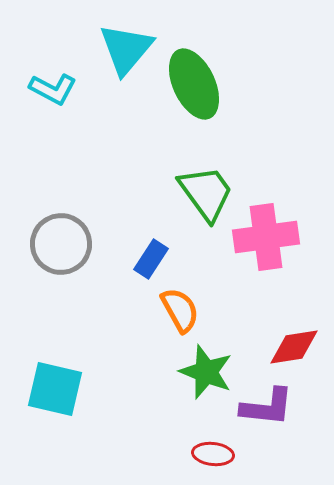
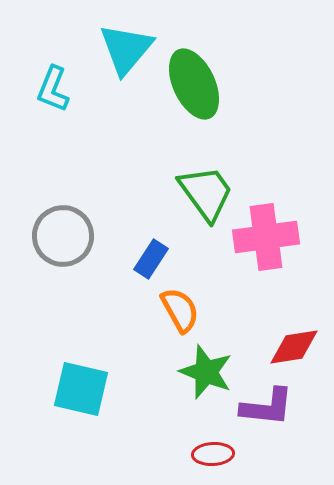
cyan L-shape: rotated 84 degrees clockwise
gray circle: moved 2 px right, 8 px up
cyan square: moved 26 px right
red ellipse: rotated 9 degrees counterclockwise
